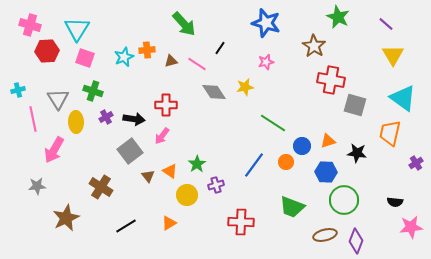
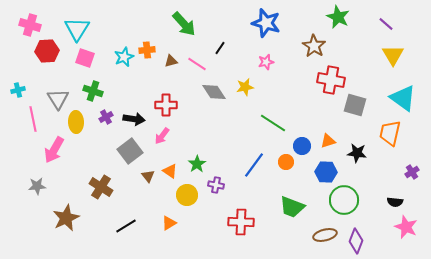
purple cross at (416, 163): moved 4 px left, 9 px down
purple cross at (216, 185): rotated 28 degrees clockwise
pink star at (411, 227): moved 5 px left; rotated 30 degrees clockwise
